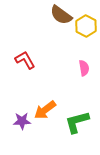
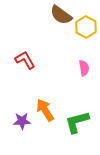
yellow hexagon: moved 1 px down
orange arrow: rotated 95 degrees clockwise
